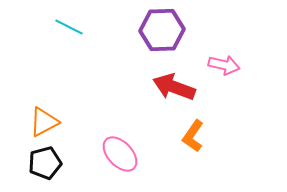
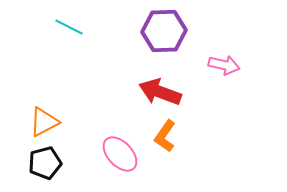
purple hexagon: moved 2 px right, 1 px down
red arrow: moved 14 px left, 5 px down
orange L-shape: moved 28 px left
